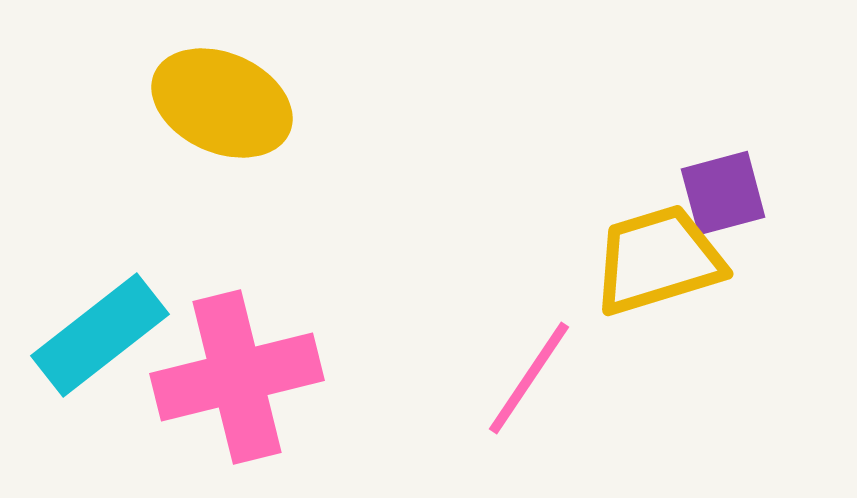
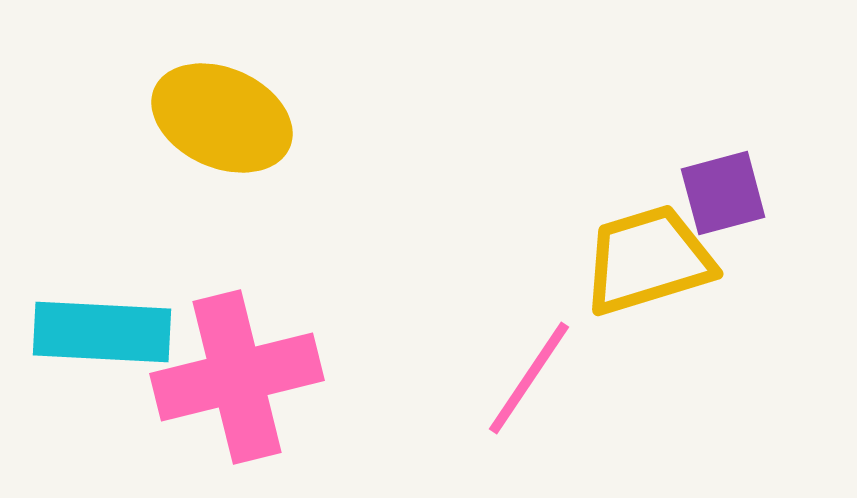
yellow ellipse: moved 15 px down
yellow trapezoid: moved 10 px left
cyan rectangle: moved 2 px right, 3 px up; rotated 41 degrees clockwise
